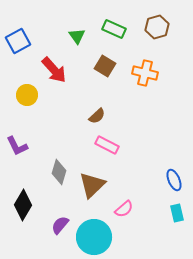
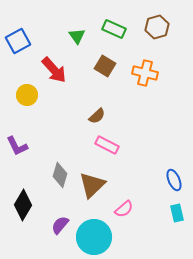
gray diamond: moved 1 px right, 3 px down
